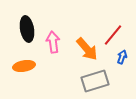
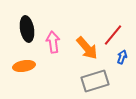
orange arrow: moved 1 px up
